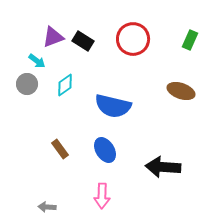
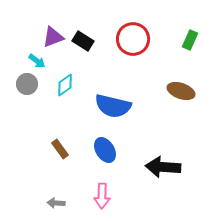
gray arrow: moved 9 px right, 4 px up
